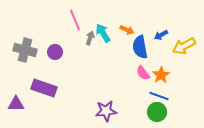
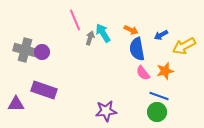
orange arrow: moved 4 px right
blue semicircle: moved 3 px left, 2 px down
purple circle: moved 13 px left
orange star: moved 4 px right, 4 px up; rotated 18 degrees clockwise
purple rectangle: moved 2 px down
